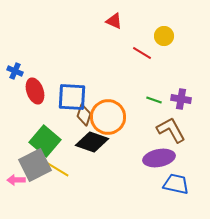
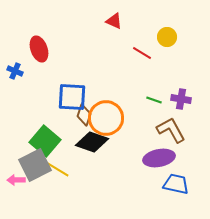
yellow circle: moved 3 px right, 1 px down
red ellipse: moved 4 px right, 42 px up
orange circle: moved 2 px left, 1 px down
